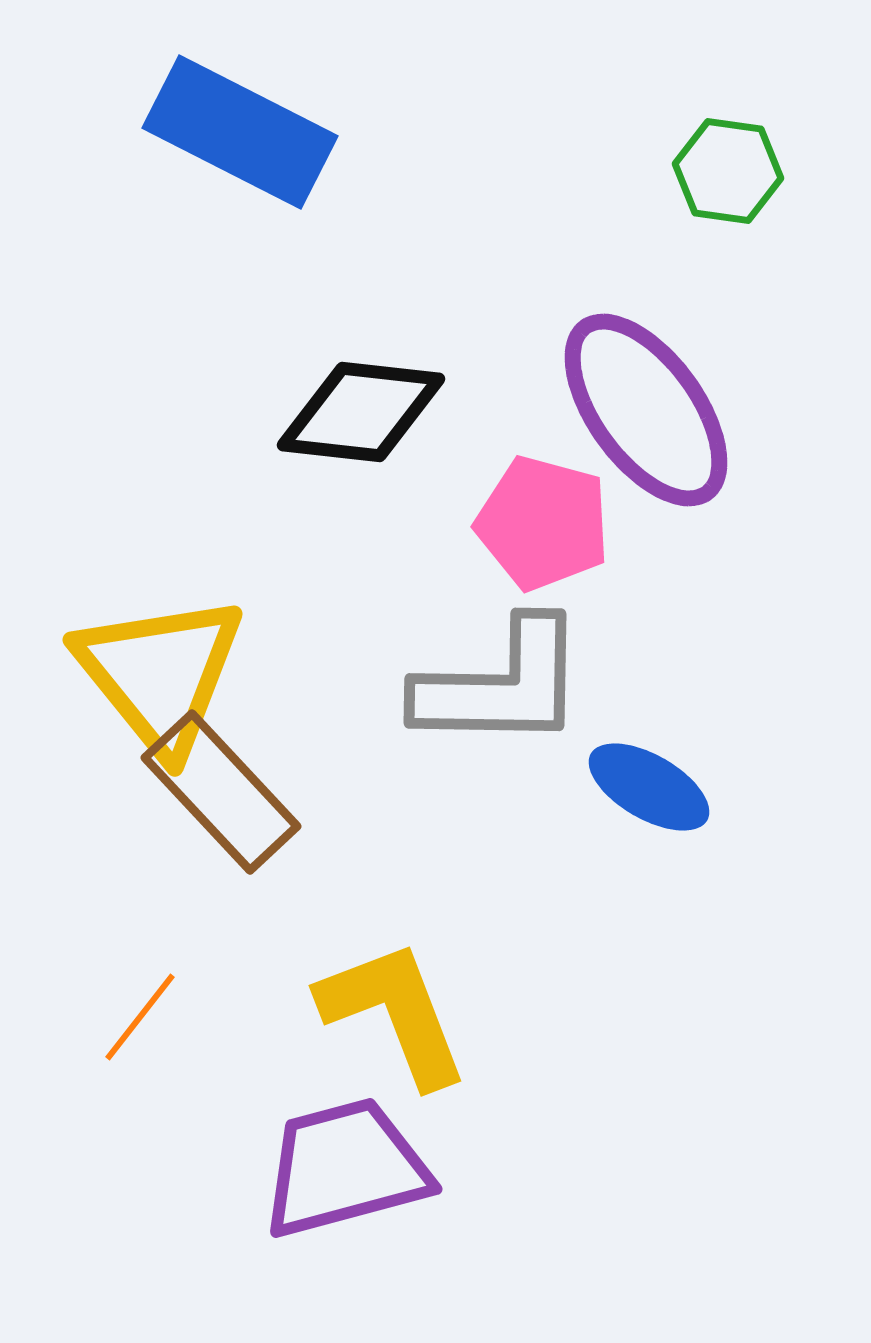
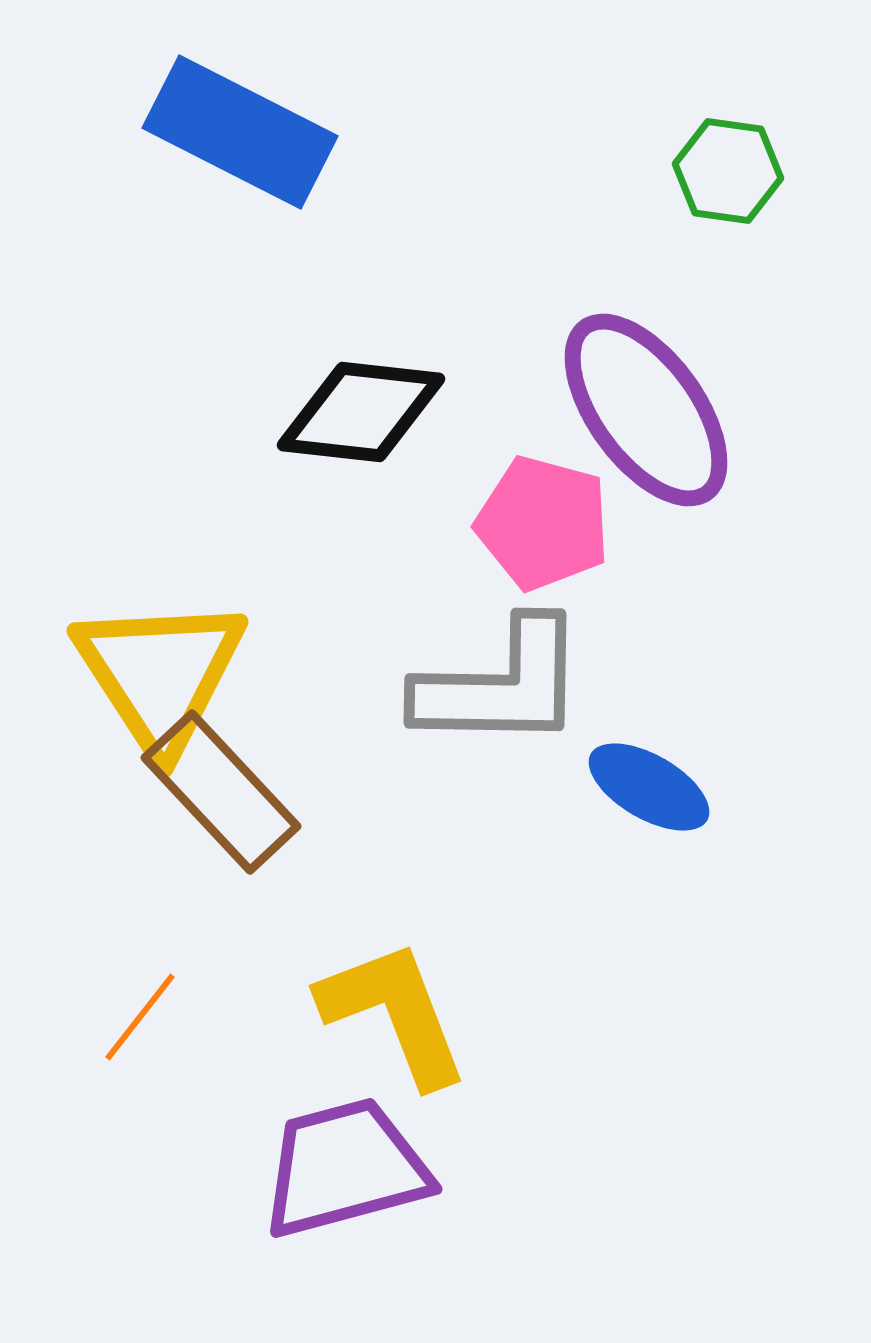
yellow triangle: rotated 6 degrees clockwise
